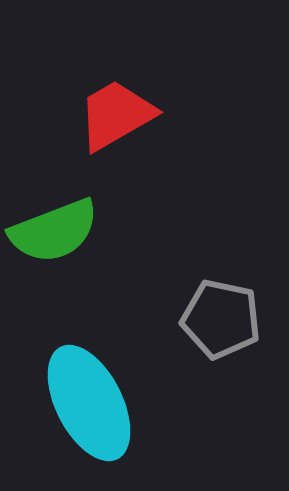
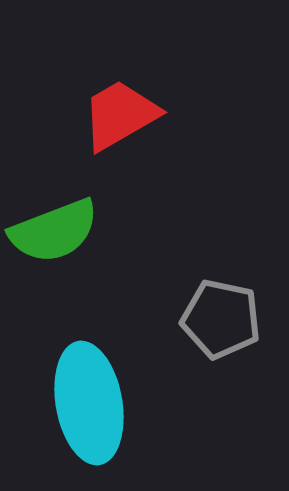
red trapezoid: moved 4 px right
cyan ellipse: rotated 17 degrees clockwise
